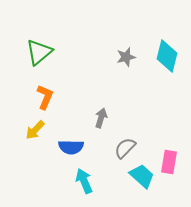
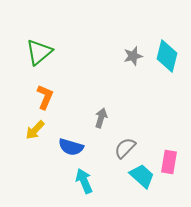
gray star: moved 7 px right, 1 px up
blue semicircle: rotated 15 degrees clockwise
